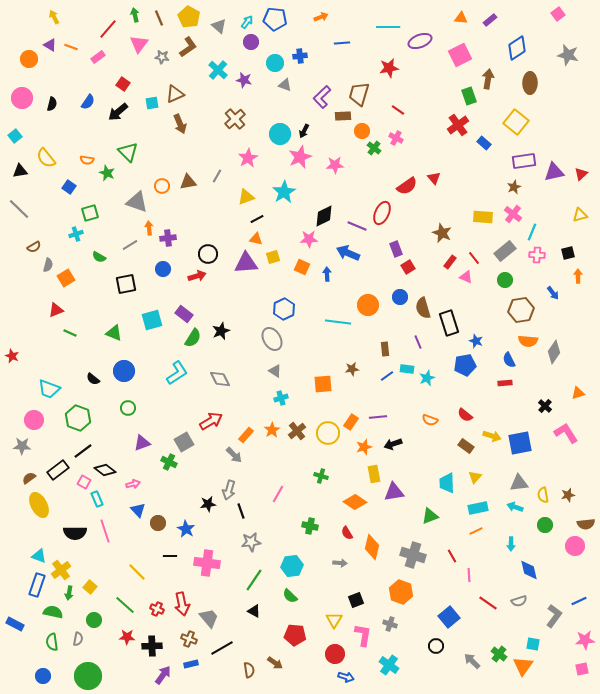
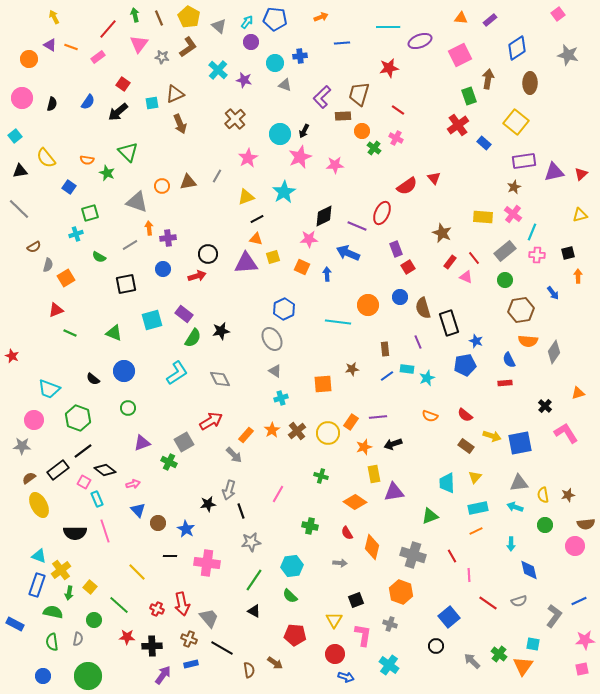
black star at (221, 331): rotated 12 degrees clockwise
orange semicircle at (430, 420): moved 4 px up
green line at (125, 605): moved 6 px left
black line at (222, 648): rotated 60 degrees clockwise
